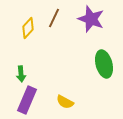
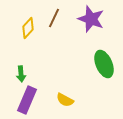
green ellipse: rotated 8 degrees counterclockwise
yellow semicircle: moved 2 px up
